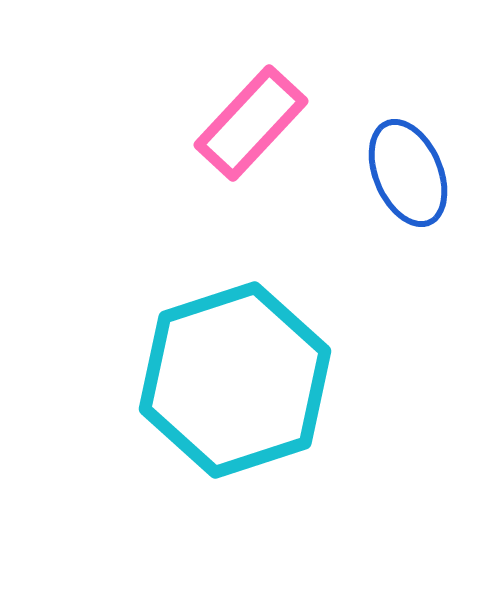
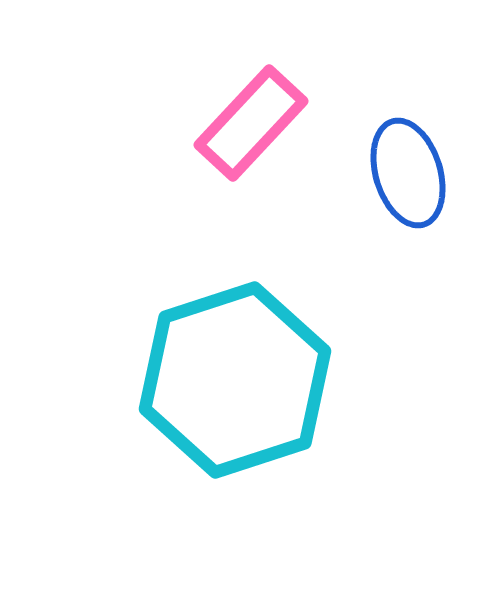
blue ellipse: rotated 6 degrees clockwise
